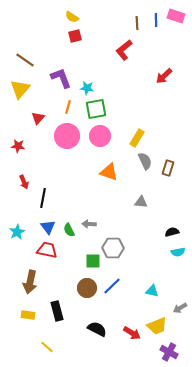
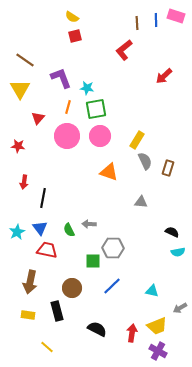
yellow triangle at (20, 89): rotated 10 degrees counterclockwise
yellow rectangle at (137, 138): moved 2 px down
red arrow at (24, 182): rotated 32 degrees clockwise
blue triangle at (48, 227): moved 8 px left, 1 px down
black semicircle at (172, 232): rotated 40 degrees clockwise
brown circle at (87, 288): moved 15 px left
red arrow at (132, 333): rotated 114 degrees counterclockwise
purple cross at (169, 352): moved 11 px left, 1 px up
